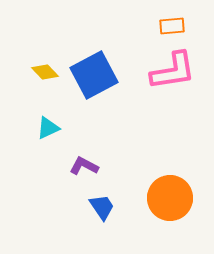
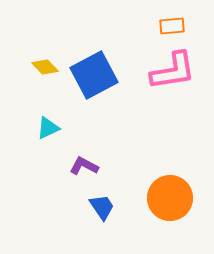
yellow diamond: moved 5 px up
